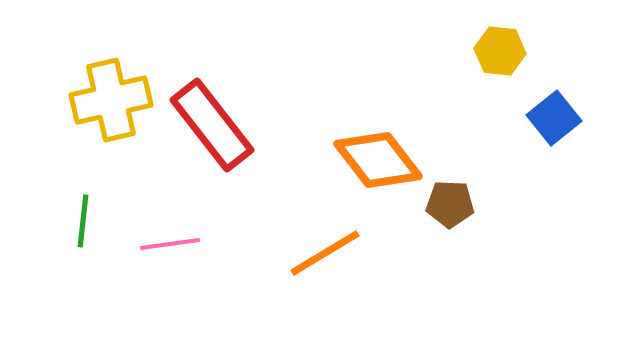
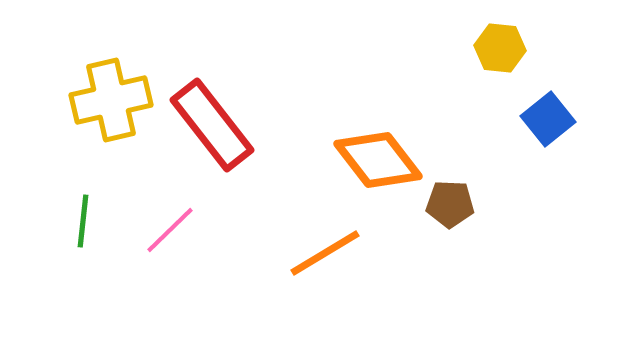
yellow hexagon: moved 3 px up
blue square: moved 6 px left, 1 px down
pink line: moved 14 px up; rotated 36 degrees counterclockwise
